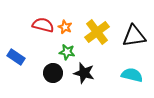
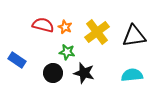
blue rectangle: moved 1 px right, 3 px down
cyan semicircle: rotated 20 degrees counterclockwise
